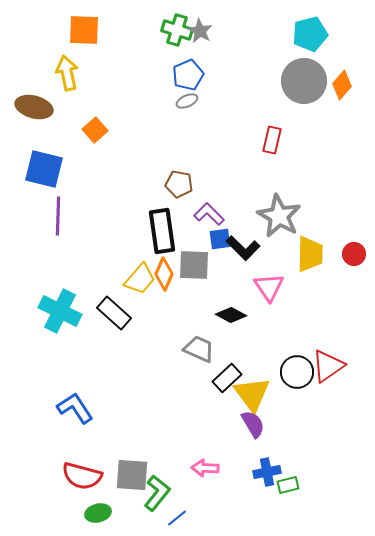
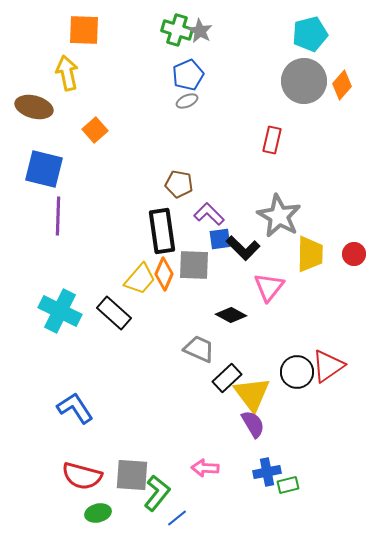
pink triangle at (269, 287): rotated 12 degrees clockwise
